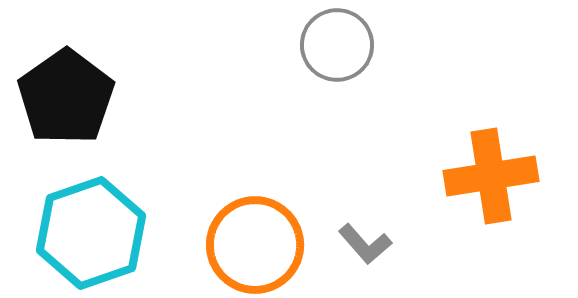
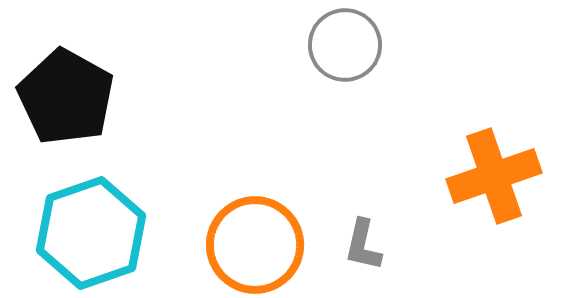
gray circle: moved 8 px right
black pentagon: rotated 8 degrees counterclockwise
orange cross: moved 3 px right; rotated 10 degrees counterclockwise
gray L-shape: moved 2 px left, 1 px down; rotated 54 degrees clockwise
